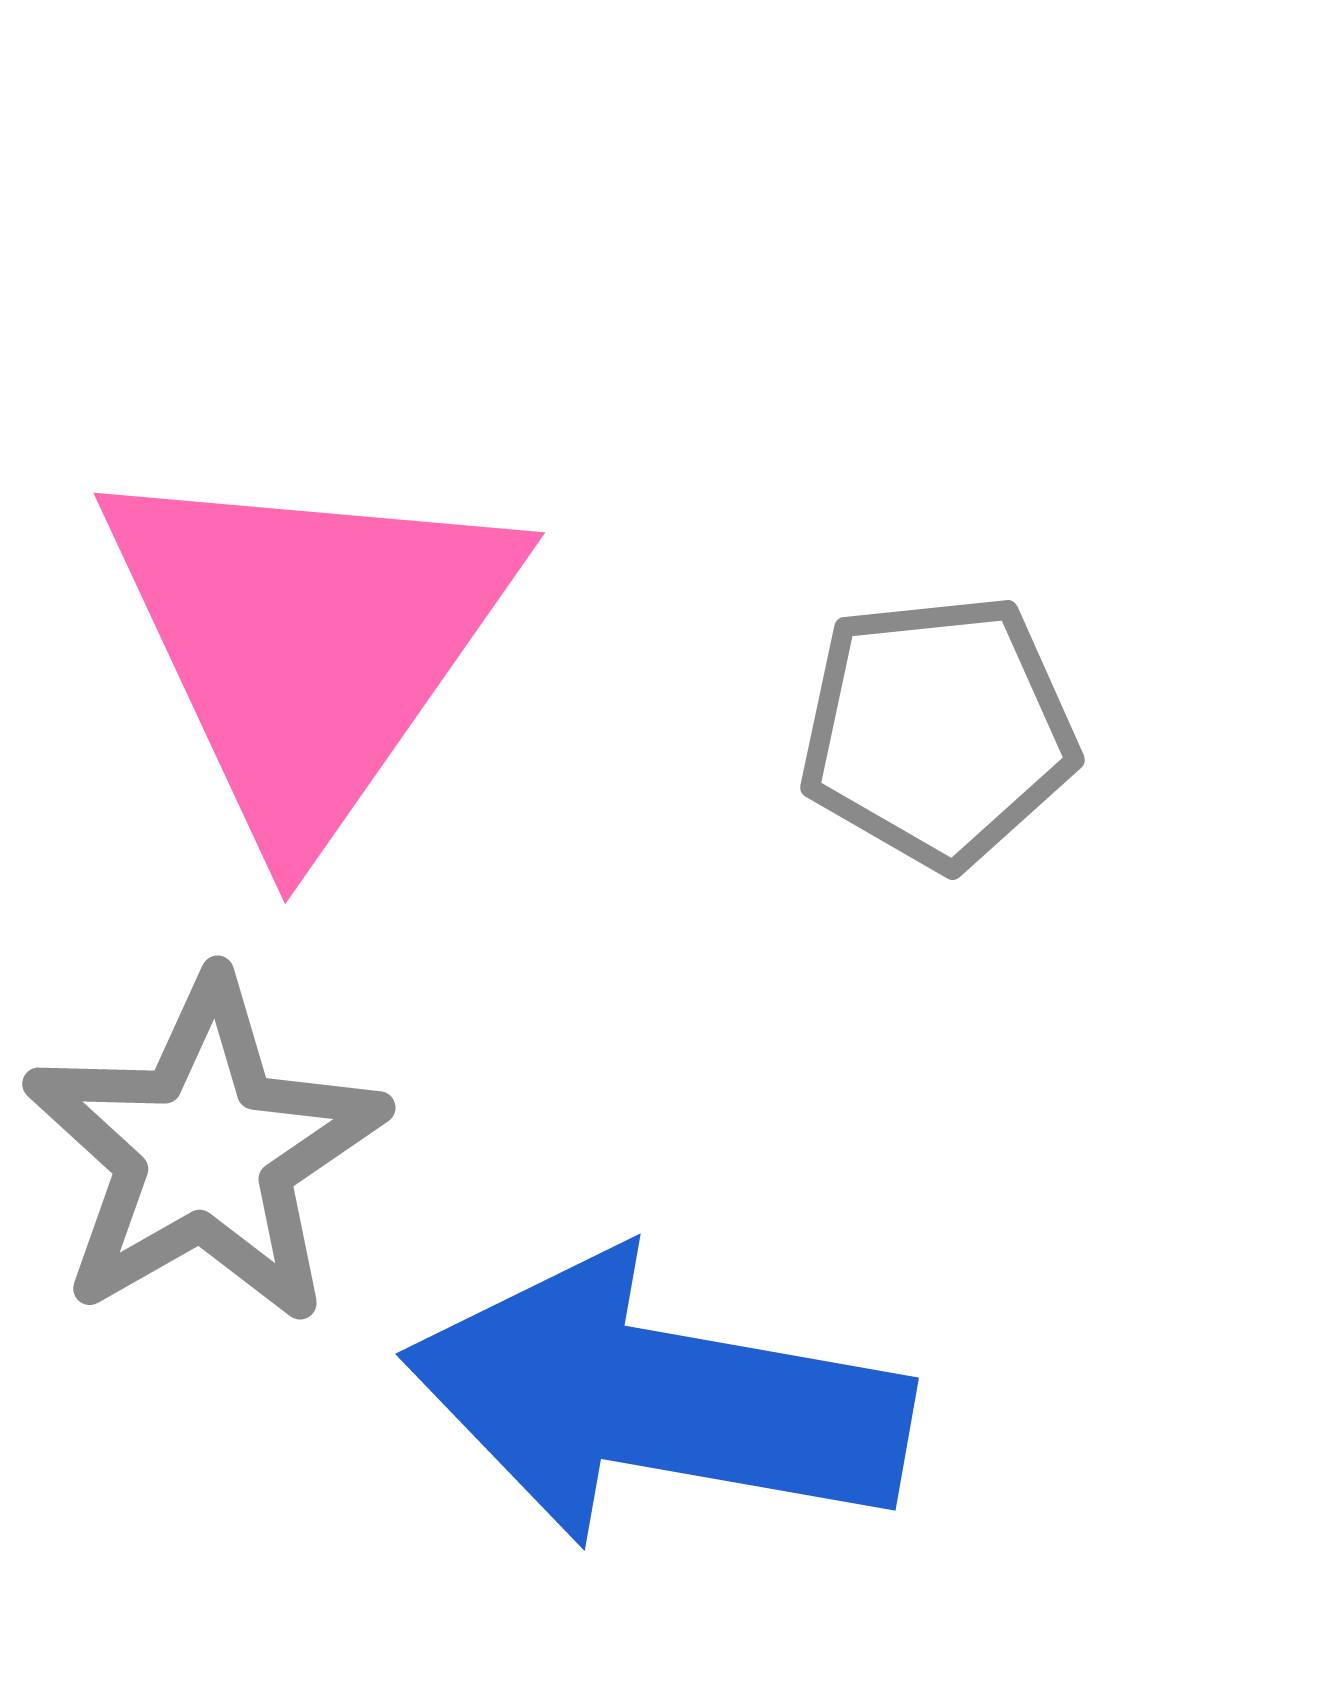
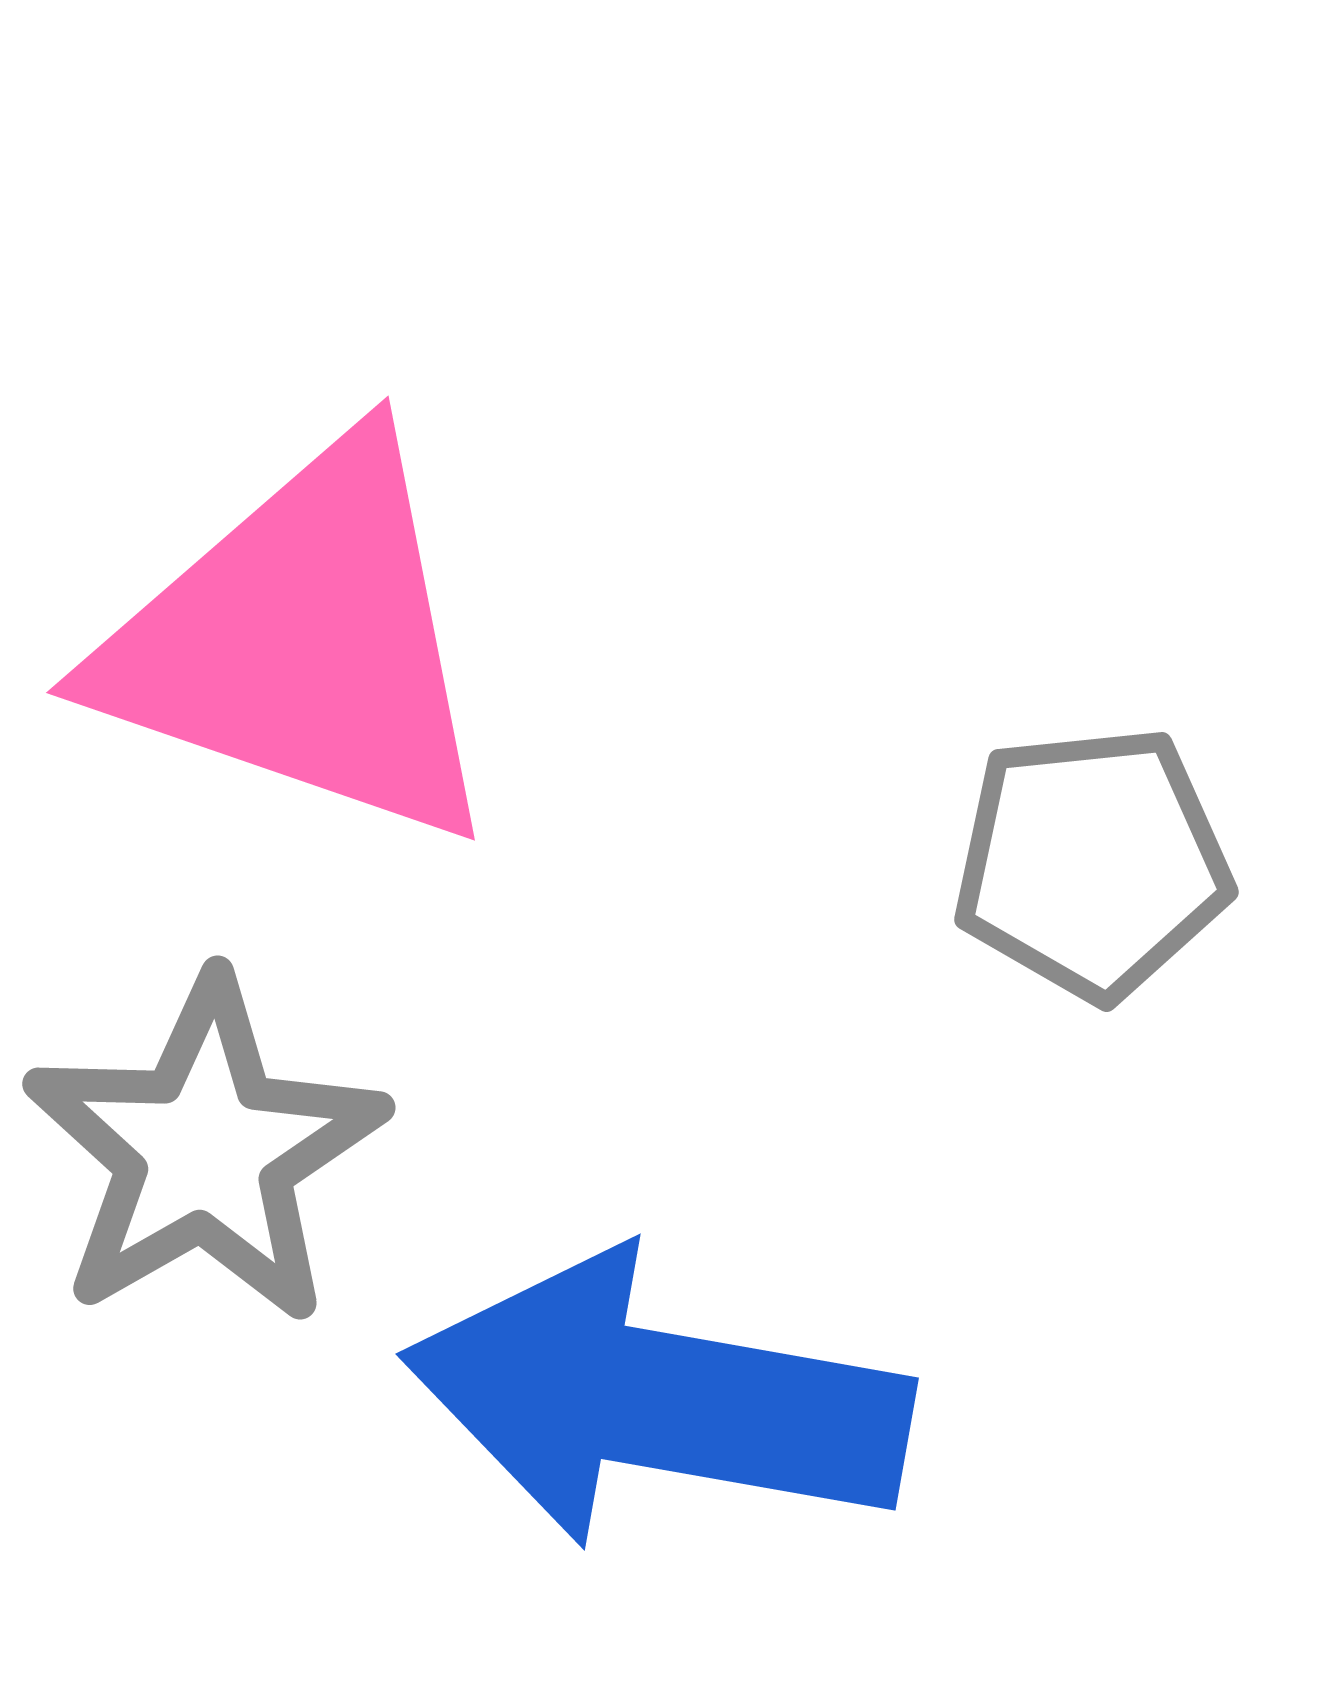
pink triangle: moved 5 px left; rotated 46 degrees counterclockwise
gray pentagon: moved 154 px right, 132 px down
